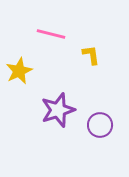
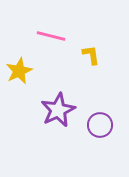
pink line: moved 2 px down
purple star: rotated 8 degrees counterclockwise
